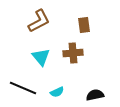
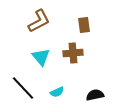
black line: rotated 24 degrees clockwise
